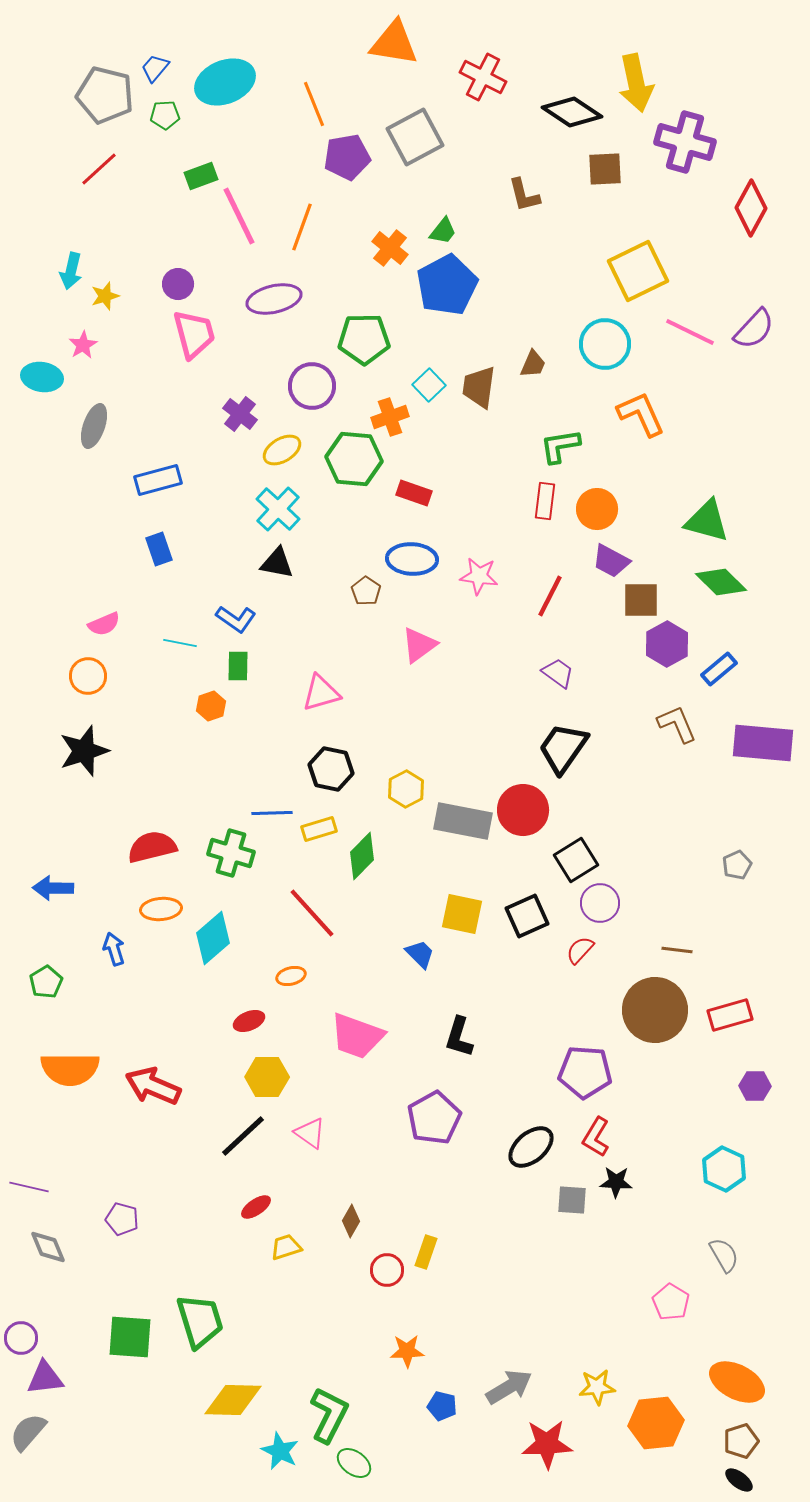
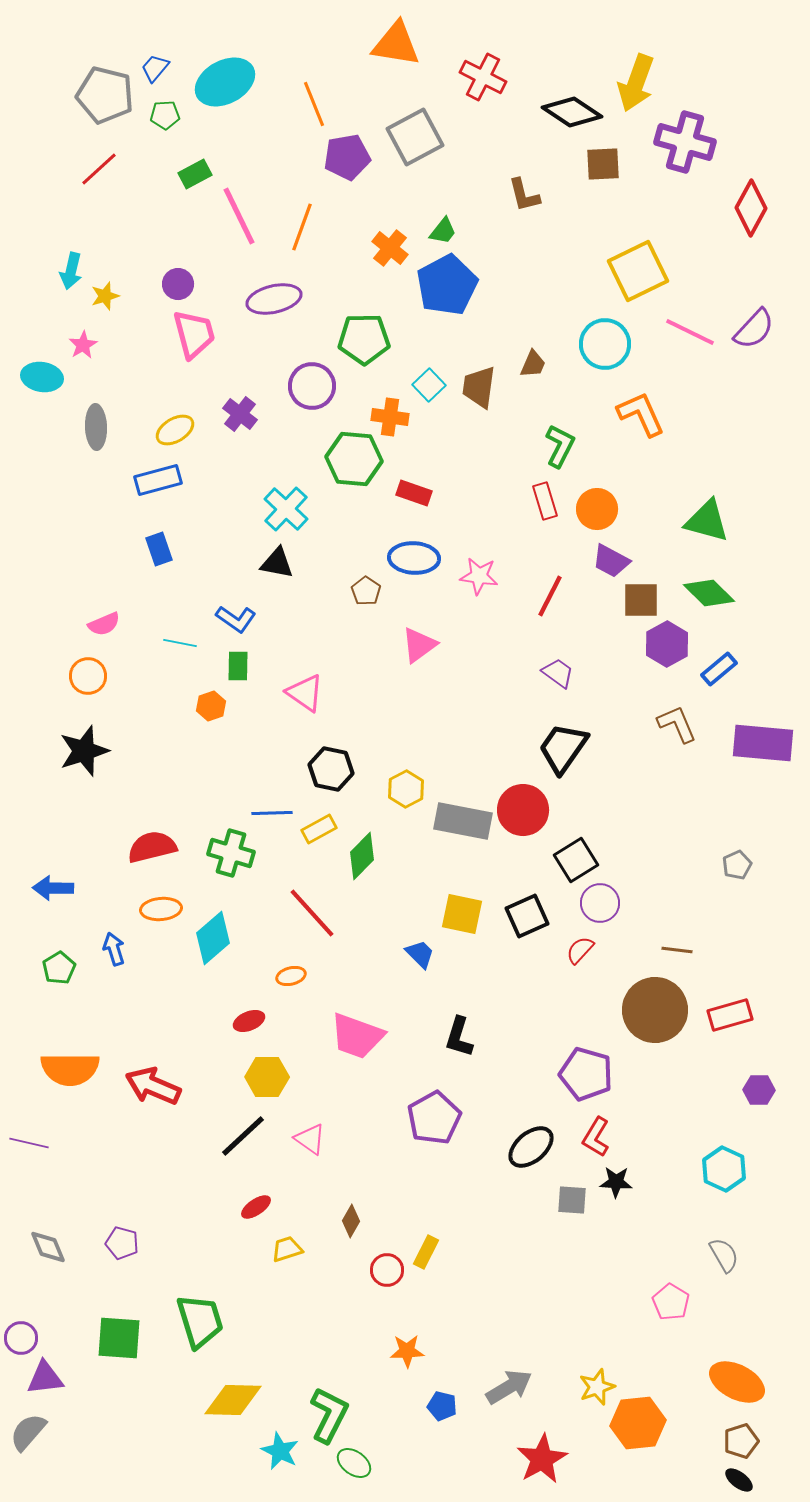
orange triangle at (394, 43): moved 2 px right, 1 px down
cyan ellipse at (225, 82): rotated 6 degrees counterclockwise
yellow arrow at (636, 83): rotated 32 degrees clockwise
brown square at (605, 169): moved 2 px left, 5 px up
green rectangle at (201, 176): moved 6 px left, 2 px up; rotated 8 degrees counterclockwise
orange cross at (390, 417): rotated 27 degrees clockwise
gray ellipse at (94, 426): moved 2 px right, 1 px down; rotated 21 degrees counterclockwise
green L-shape at (560, 446): rotated 126 degrees clockwise
yellow ellipse at (282, 450): moved 107 px left, 20 px up
red rectangle at (545, 501): rotated 24 degrees counterclockwise
cyan cross at (278, 509): moved 8 px right
blue ellipse at (412, 559): moved 2 px right, 1 px up
green diamond at (721, 582): moved 12 px left, 11 px down
pink triangle at (321, 693): moved 16 px left; rotated 51 degrees clockwise
yellow rectangle at (319, 829): rotated 12 degrees counterclockwise
green pentagon at (46, 982): moved 13 px right, 14 px up
purple pentagon at (585, 1072): moved 1 px right, 2 px down; rotated 12 degrees clockwise
purple hexagon at (755, 1086): moved 4 px right, 4 px down
pink triangle at (310, 1133): moved 6 px down
purple line at (29, 1187): moved 44 px up
purple pentagon at (122, 1219): moved 24 px down
yellow trapezoid at (286, 1247): moved 1 px right, 2 px down
yellow rectangle at (426, 1252): rotated 8 degrees clockwise
green square at (130, 1337): moved 11 px left, 1 px down
yellow star at (597, 1387): rotated 15 degrees counterclockwise
orange hexagon at (656, 1423): moved 18 px left
red star at (547, 1444): moved 5 px left, 15 px down; rotated 27 degrees counterclockwise
